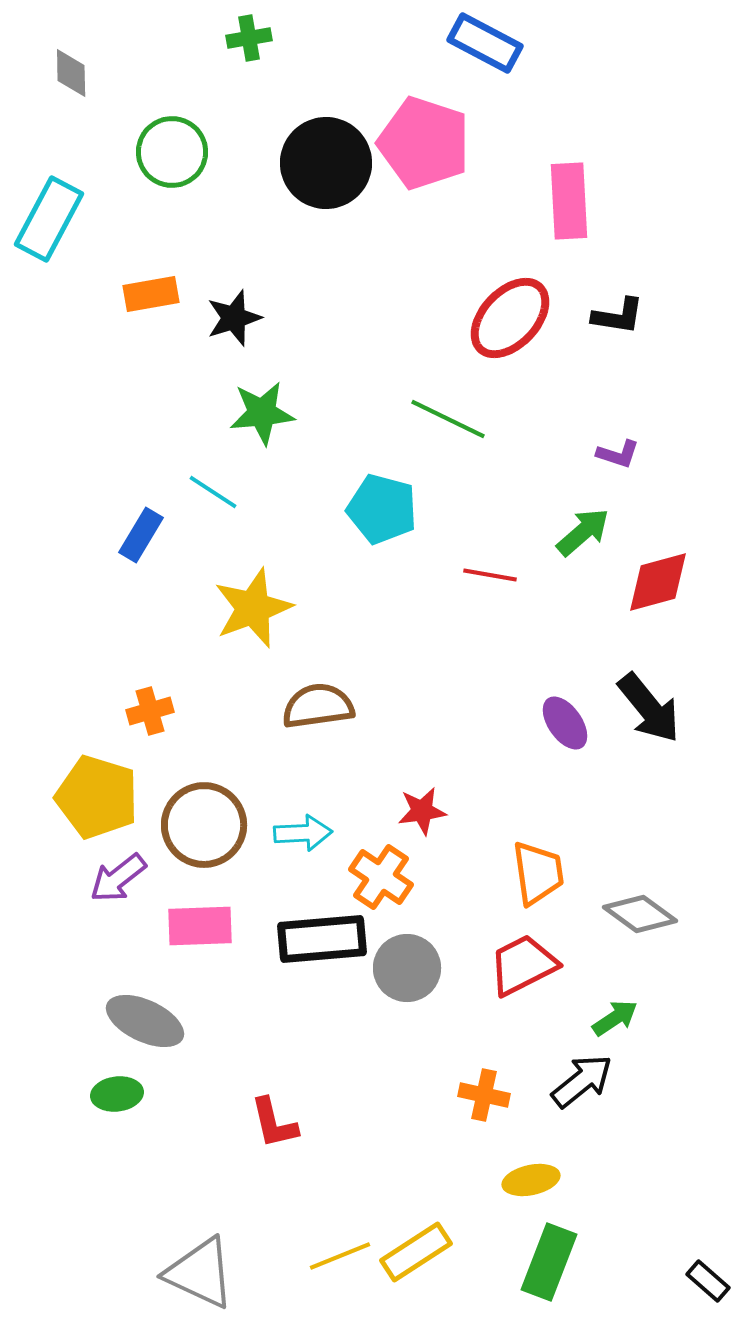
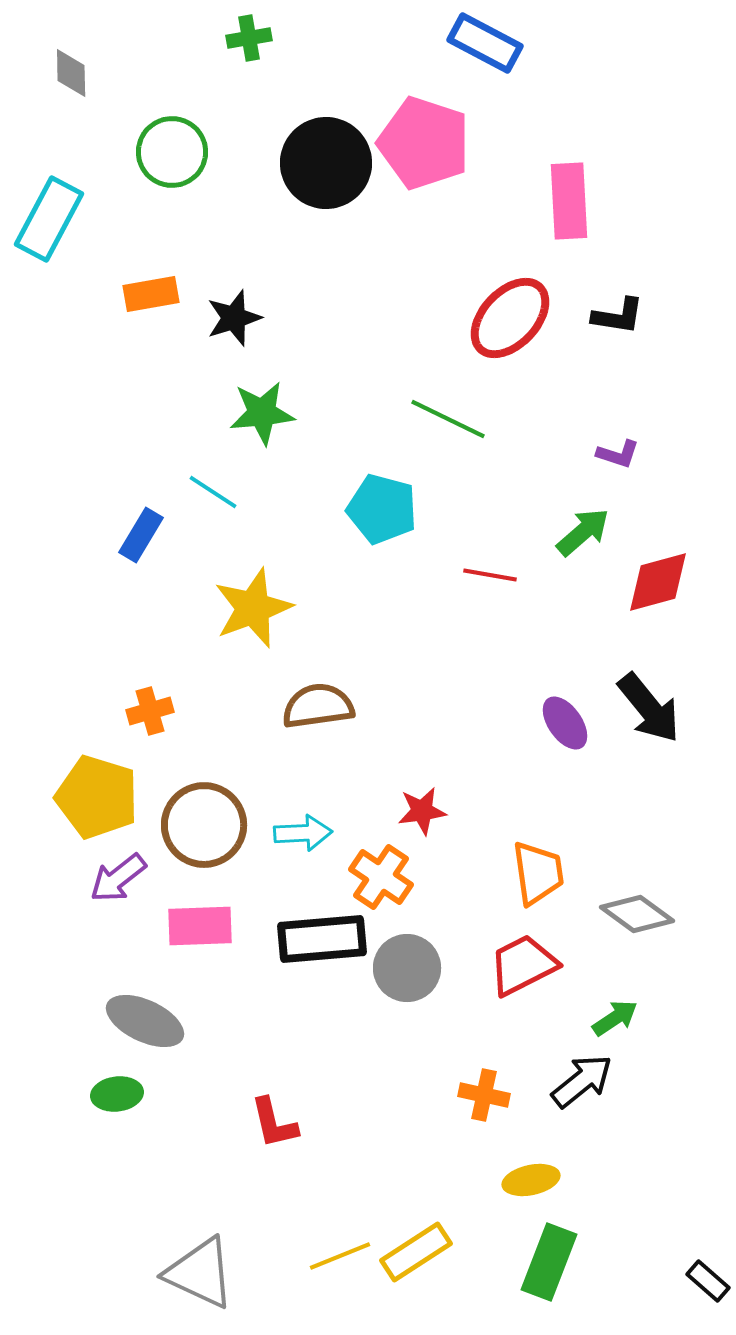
gray diamond at (640, 914): moved 3 px left
